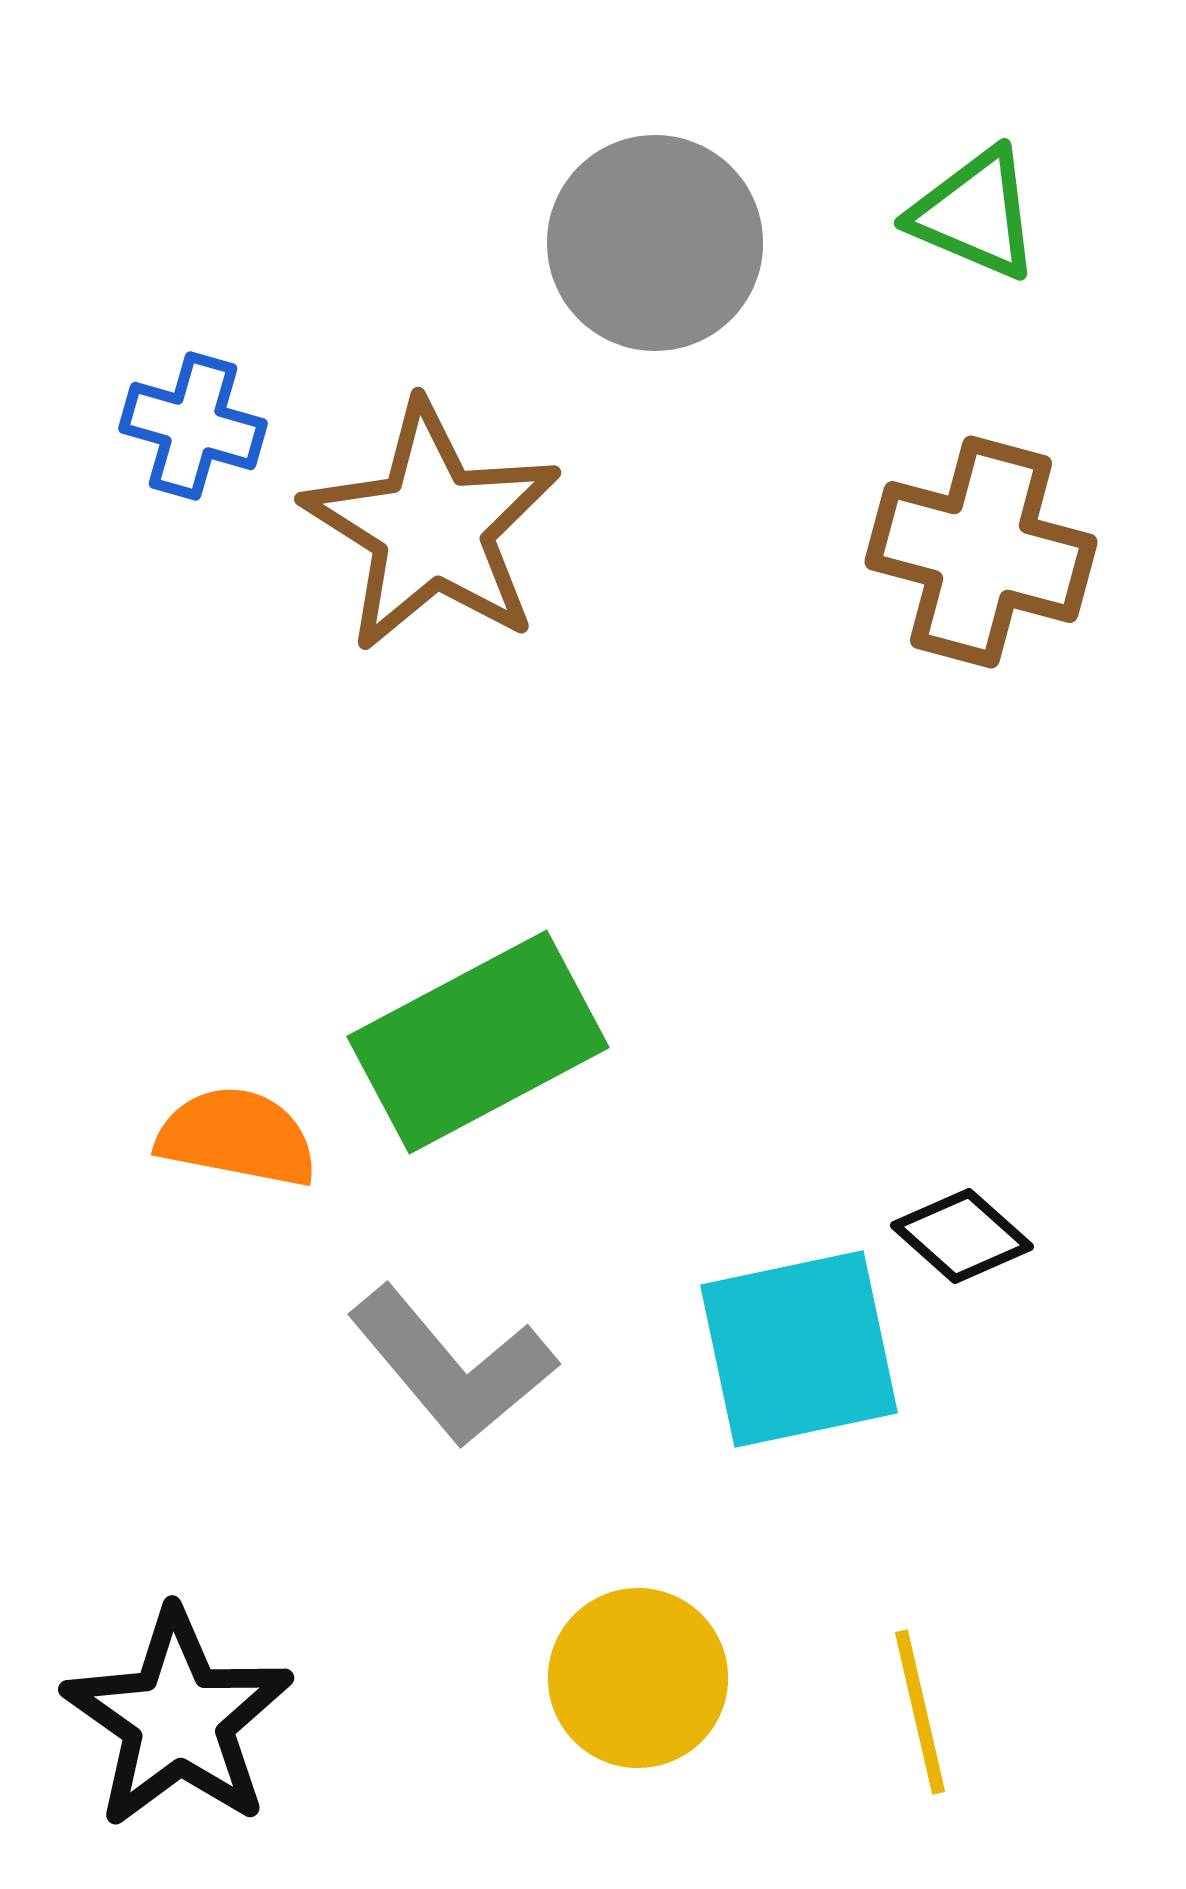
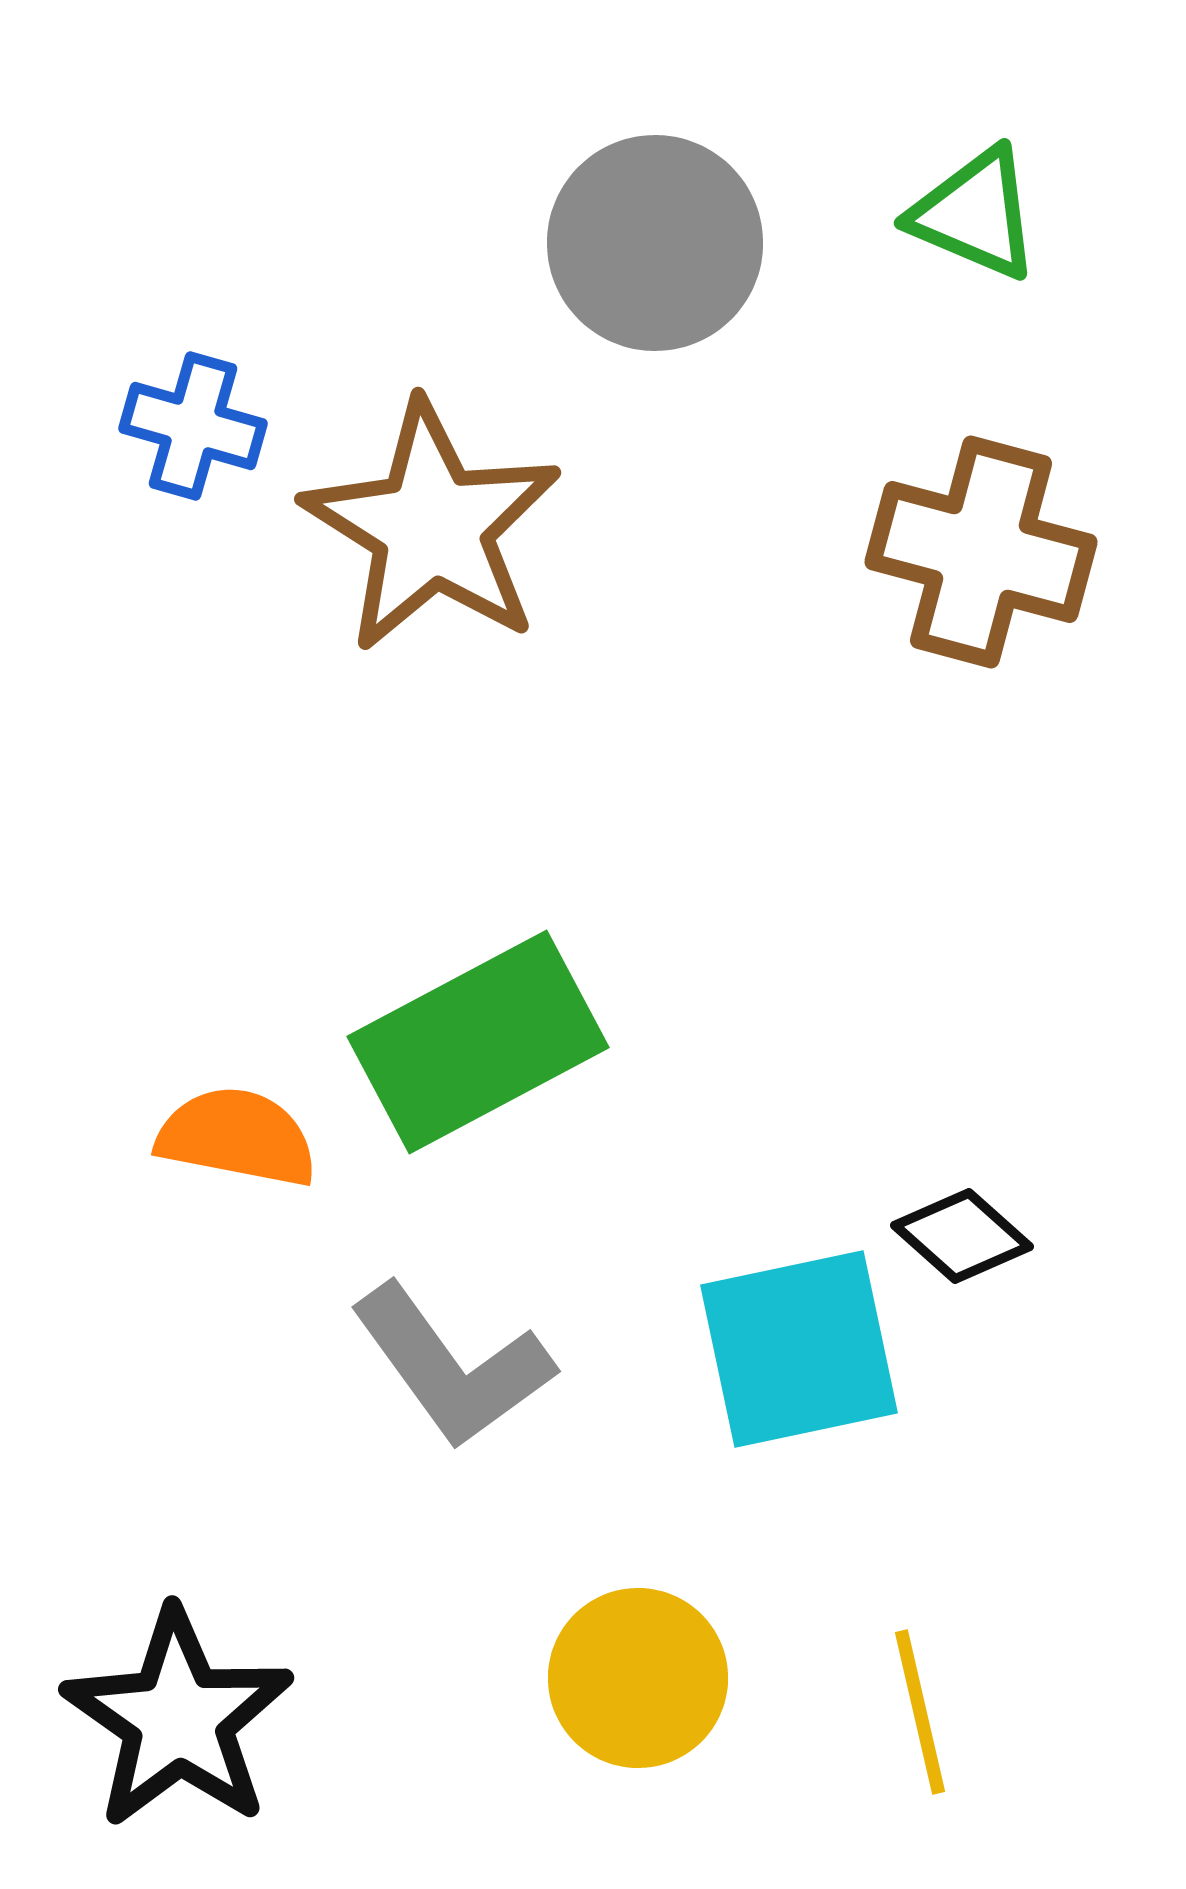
gray L-shape: rotated 4 degrees clockwise
